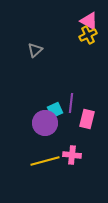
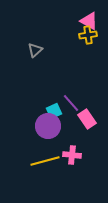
yellow cross: rotated 18 degrees clockwise
purple line: rotated 48 degrees counterclockwise
cyan square: moved 1 px left, 1 px down
pink rectangle: rotated 48 degrees counterclockwise
purple circle: moved 3 px right, 3 px down
